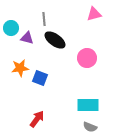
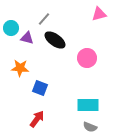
pink triangle: moved 5 px right
gray line: rotated 48 degrees clockwise
orange star: rotated 12 degrees clockwise
blue square: moved 10 px down
